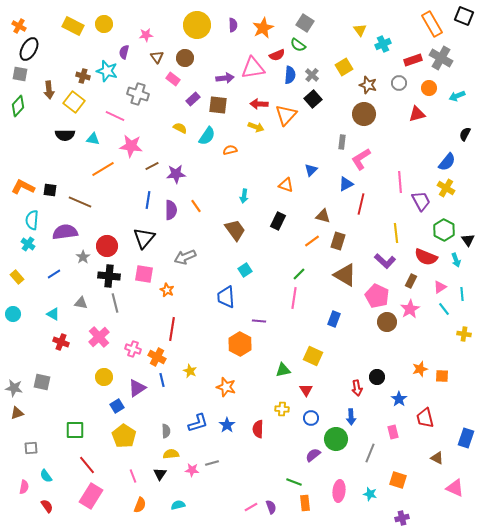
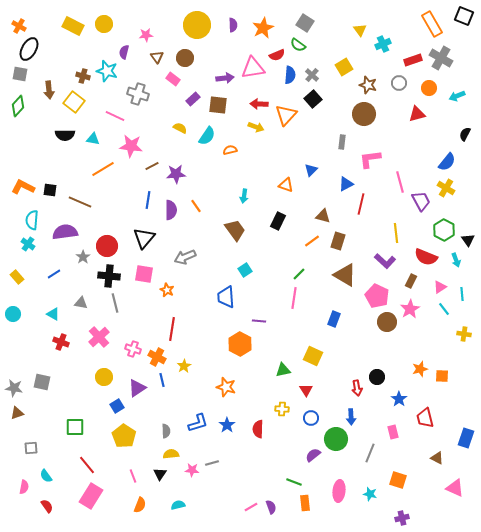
pink L-shape at (361, 159): moved 9 px right; rotated 25 degrees clockwise
pink line at (400, 182): rotated 10 degrees counterclockwise
yellow star at (190, 371): moved 6 px left, 5 px up; rotated 16 degrees clockwise
green square at (75, 430): moved 3 px up
